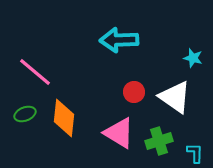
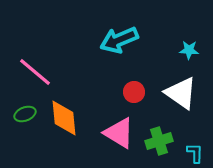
cyan arrow: rotated 21 degrees counterclockwise
cyan star: moved 4 px left, 8 px up; rotated 12 degrees counterclockwise
white triangle: moved 6 px right, 4 px up
orange diamond: rotated 12 degrees counterclockwise
